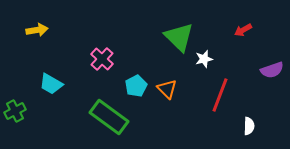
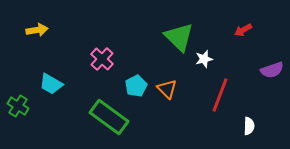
green cross: moved 3 px right, 5 px up; rotated 30 degrees counterclockwise
